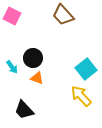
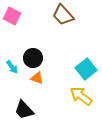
yellow arrow: rotated 10 degrees counterclockwise
